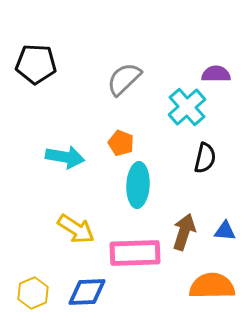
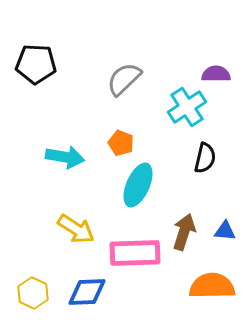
cyan cross: rotated 9 degrees clockwise
cyan ellipse: rotated 21 degrees clockwise
yellow hexagon: rotated 12 degrees counterclockwise
